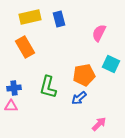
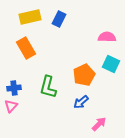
blue rectangle: rotated 42 degrees clockwise
pink semicircle: moved 8 px right, 4 px down; rotated 66 degrees clockwise
orange rectangle: moved 1 px right, 1 px down
orange pentagon: rotated 15 degrees counterclockwise
blue arrow: moved 2 px right, 4 px down
pink triangle: rotated 48 degrees counterclockwise
